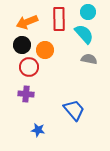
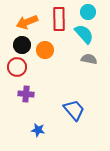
red circle: moved 12 px left
